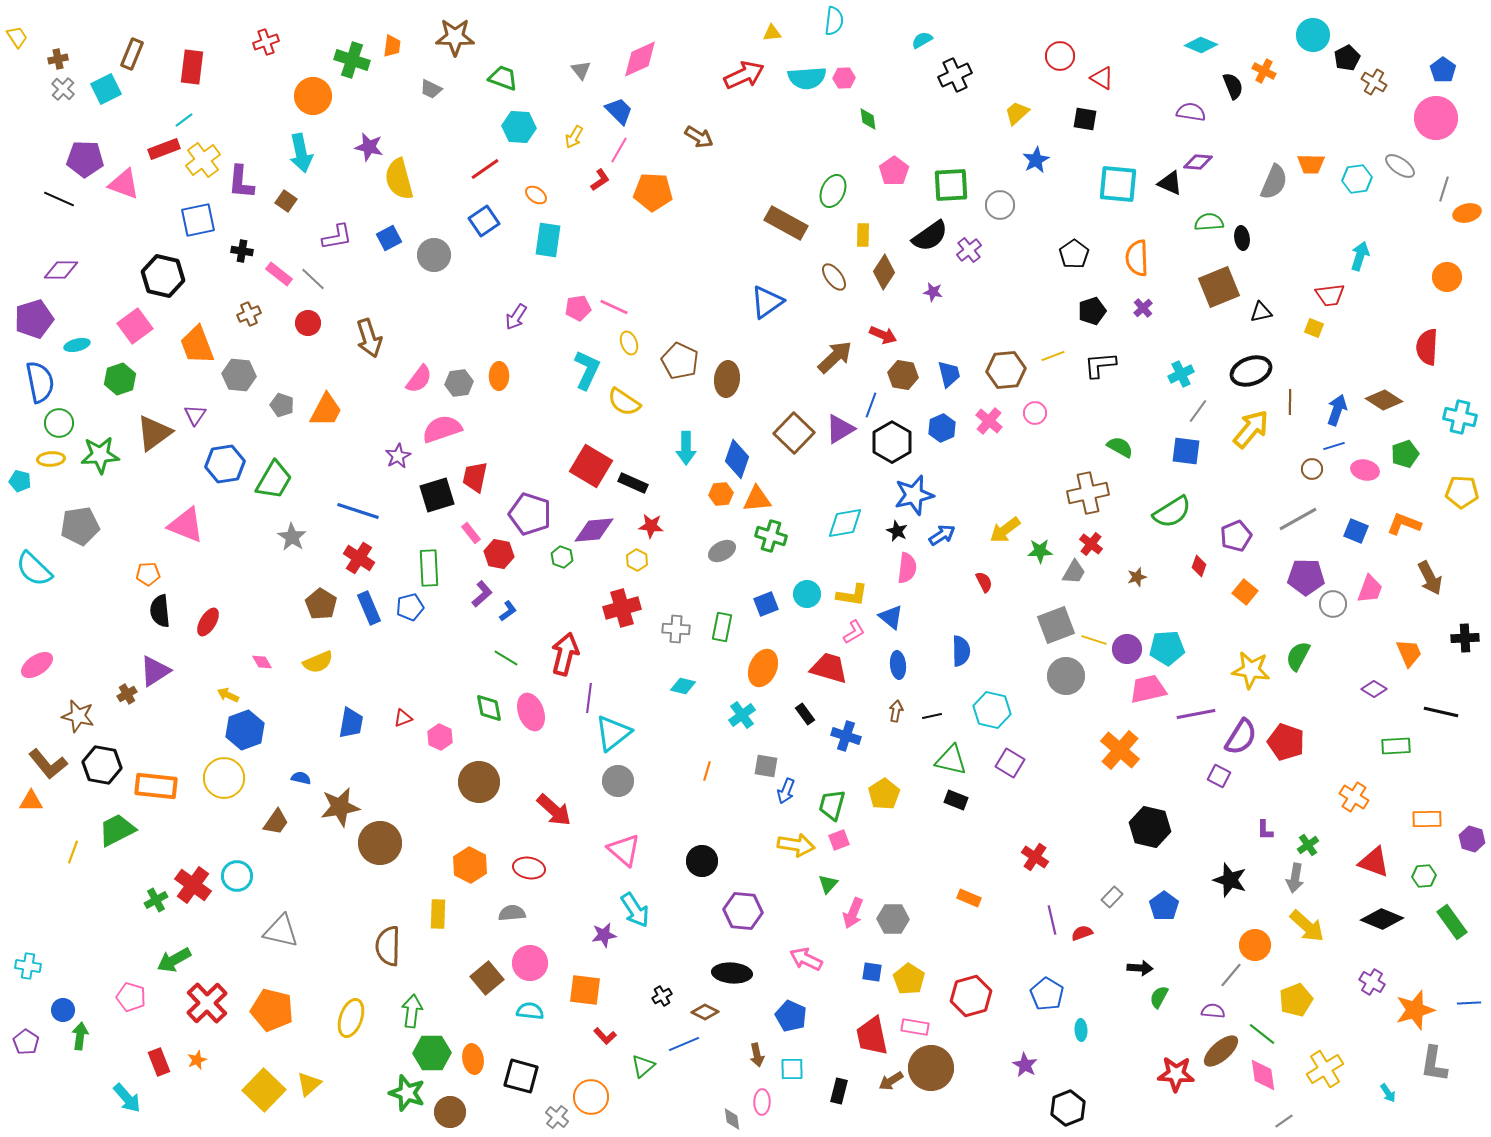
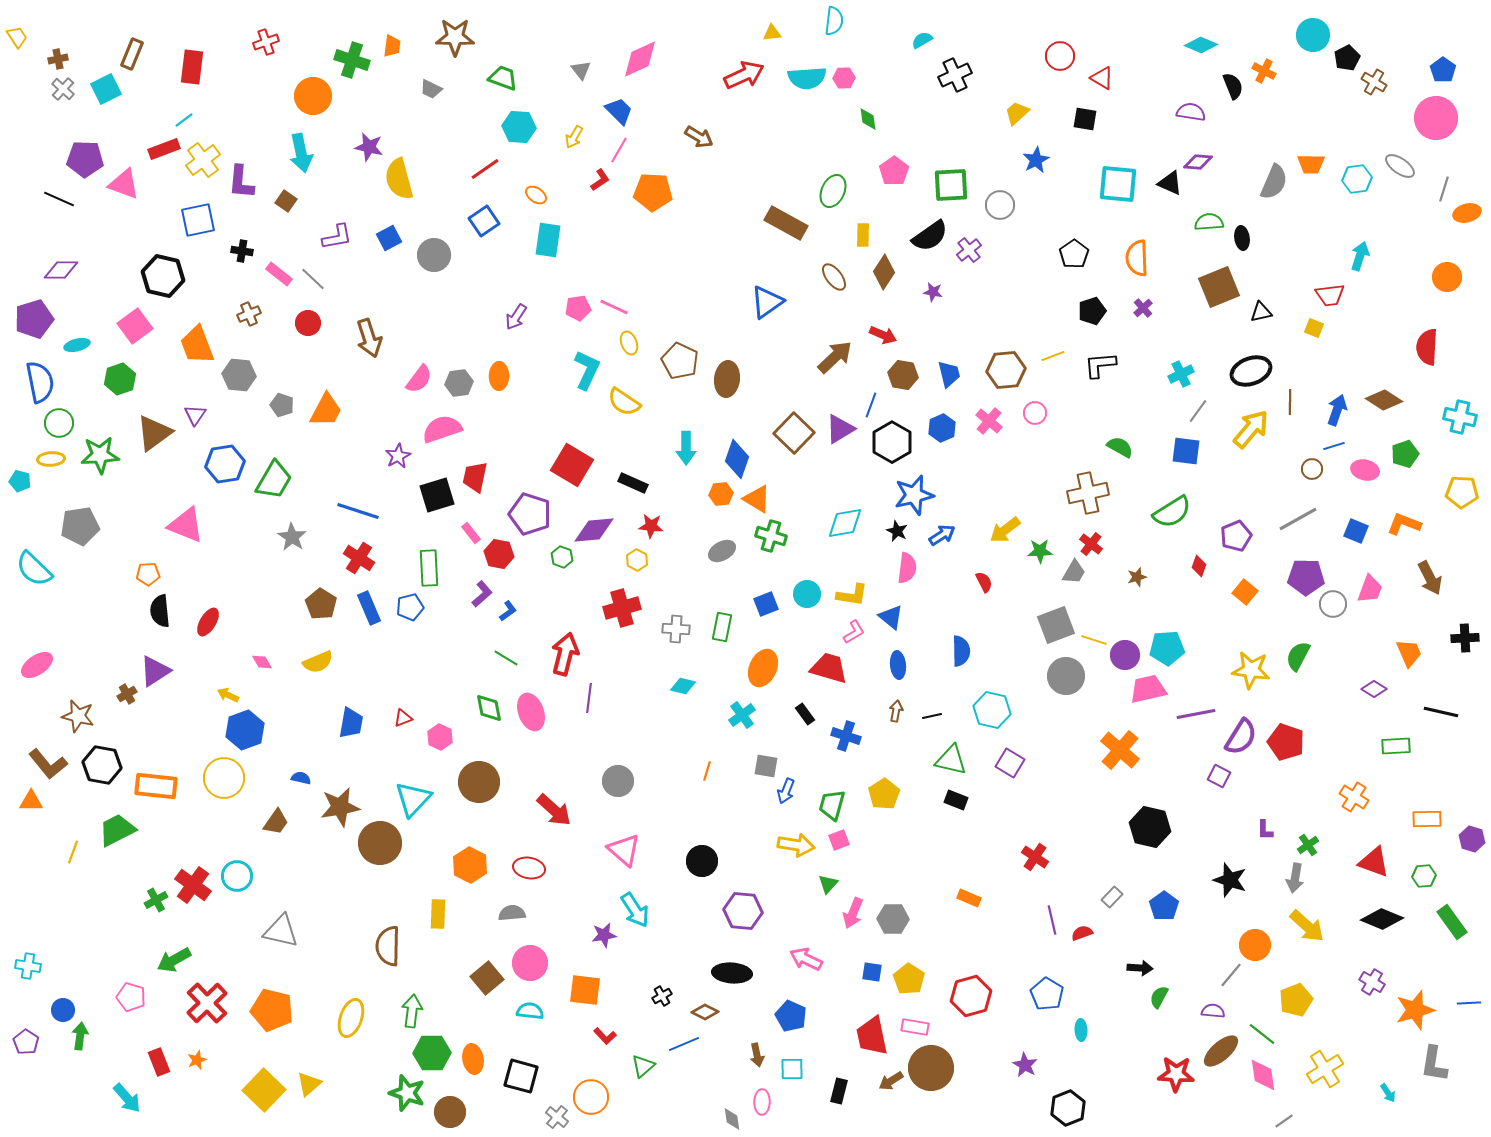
red square at (591, 466): moved 19 px left, 1 px up
orange triangle at (757, 499): rotated 36 degrees clockwise
purple circle at (1127, 649): moved 2 px left, 6 px down
cyan triangle at (613, 733): moved 200 px left, 66 px down; rotated 9 degrees counterclockwise
